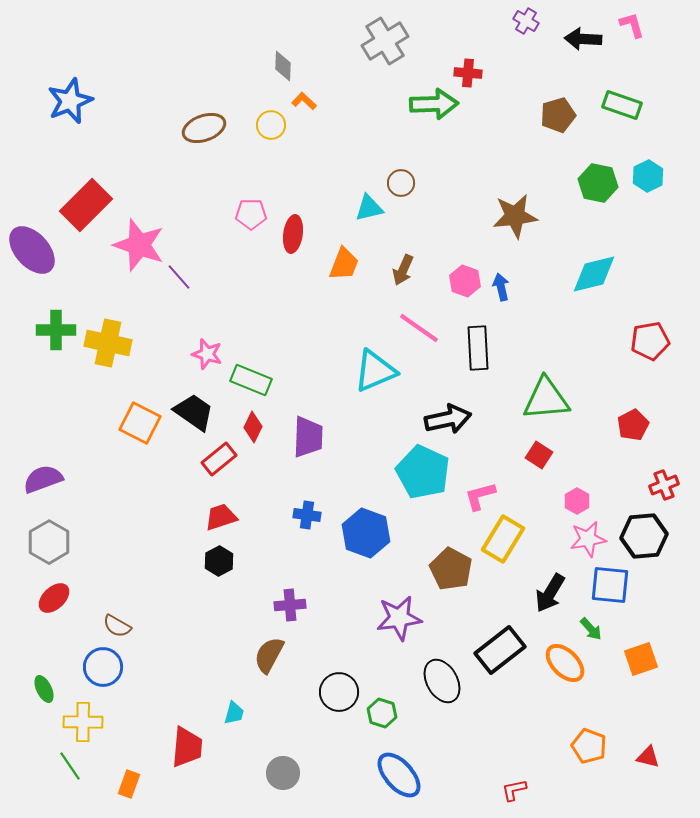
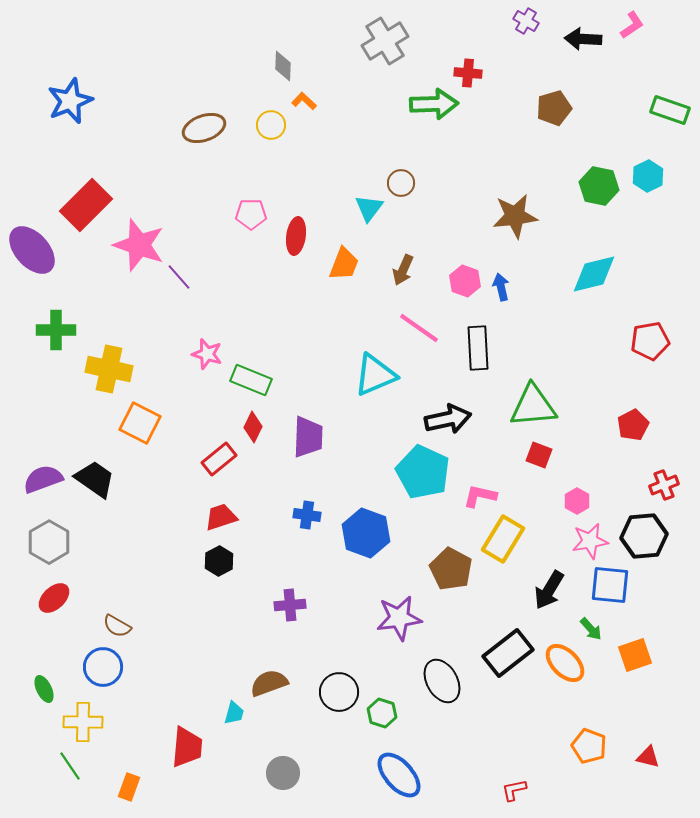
pink L-shape at (632, 25): rotated 72 degrees clockwise
green rectangle at (622, 105): moved 48 px right, 5 px down
brown pentagon at (558, 115): moved 4 px left, 7 px up
green hexagon at (598, 183): moved 1 px right, 3 px down
cyan triangle at (369, 208): rotated 40 degrees counterclockwise
red ellipse at (293, 234): moved 3 px right, 2 px down
yellow cross at (108, 343): moved 1 px right, 26 px down
cyan triangle at (375, 371): moved 4 px down
green triangle at (546, 399): moved 13 px left, 7 px down
black trapezoid at (194, 412): moved 99 px left, 67 px down
red square at (539, 455): rotated 12 degrees counterclockwise
pink L-shape at (480, 496): rotated 28 degrees clockwise
pink star at (588, 539): moved 2 px right, 2 px down
black arrow at (550, 593): moved 1 px left, 3 px up
black rectangle at (500, 650): moved 8 px right, 3 px down
brown semicircle at (269, 655): moved 28 px down; rotated 42 degrees clockwise
orange square at (641, 659): moved 6 px left, 4 px up
orange rectangle at (129, 784): moved 3 px down
